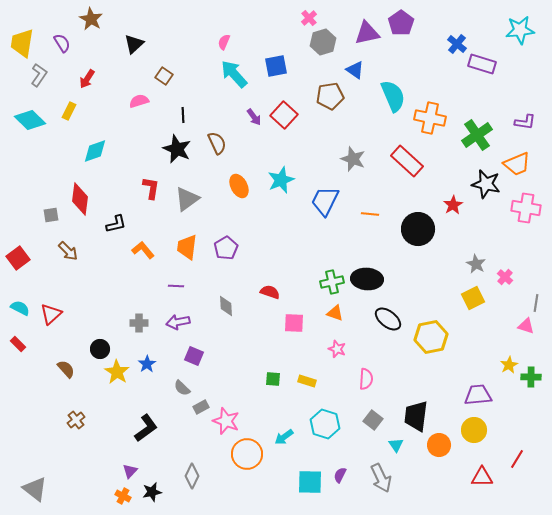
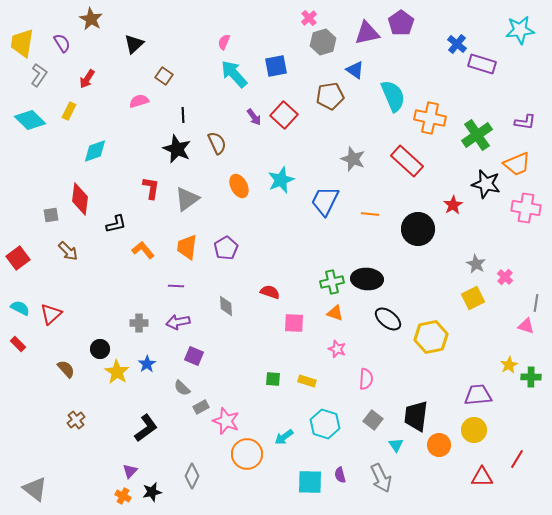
purple semicircle at (340, 475): rotated 42 degrees counterclockwise
